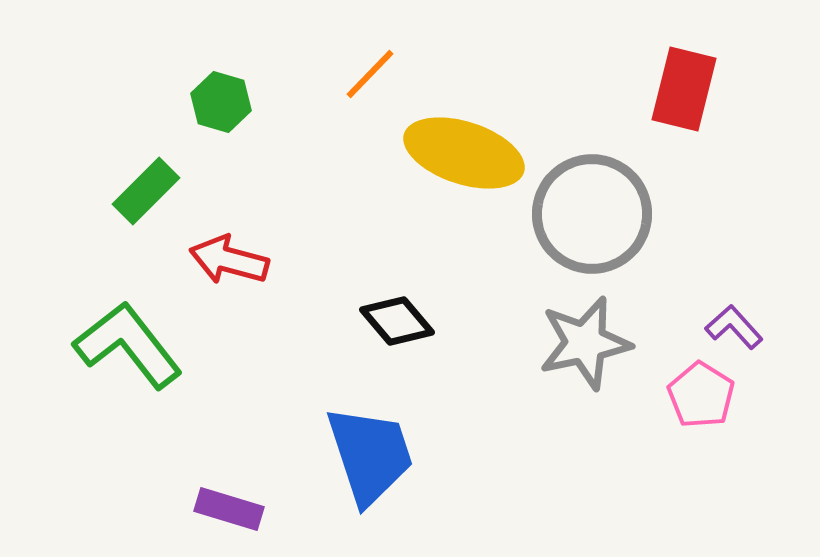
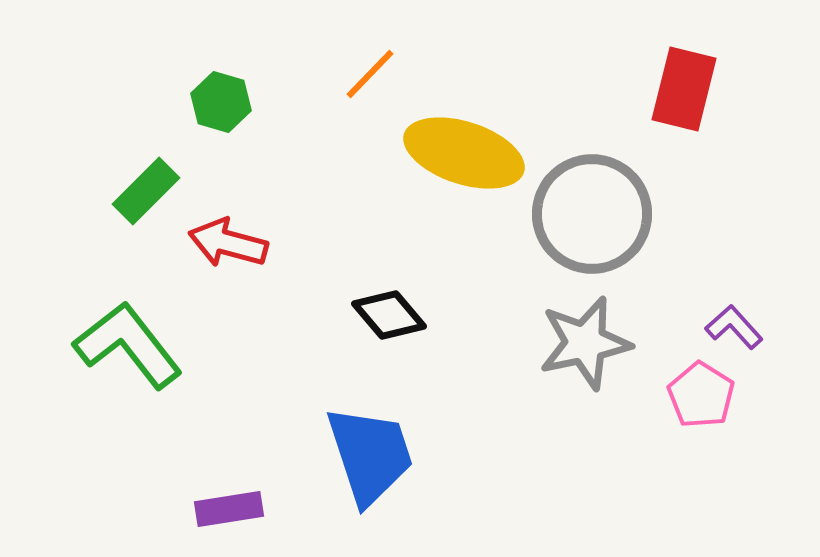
red arrow: moved 1 px left, 17 px up
black diamond: moved 8 px left, 6 px up
purple rectangle: rotated 26 degrees counterclockwise
